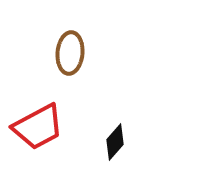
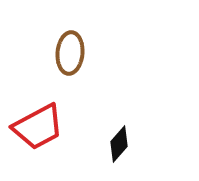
black diamond: moved 4 px right, 2 px down
